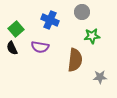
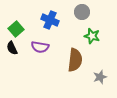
green star: rotated 21 degrees clockwise
gray star: rotated 16 degrees counterclockwise
